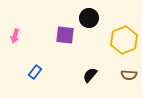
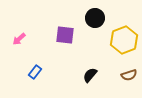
black circle: moved 6 px right
pink arrow: moved 4 px right, 3 px down; rotated 32 degrees clockwise
brown semicircle: rotated 21 degrees counterclockwise
